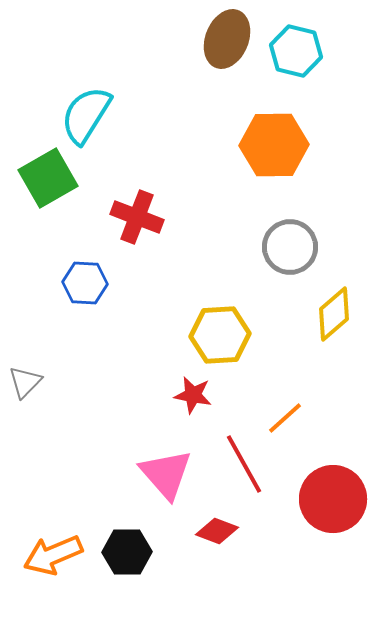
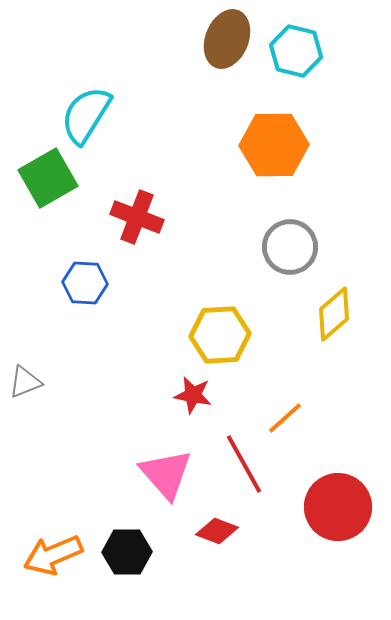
gray triangle: rotated 24 degrees clockwise
red circle: moved 5 px right, 8 px down
